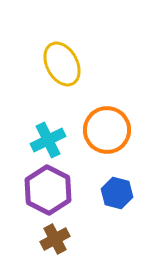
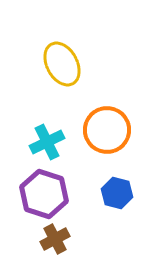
cyan cross: moved 1 px left, 2 px down
purple hexagon: moved 4 px left, 4 px down; rotated 9 degrees counterclockwise
